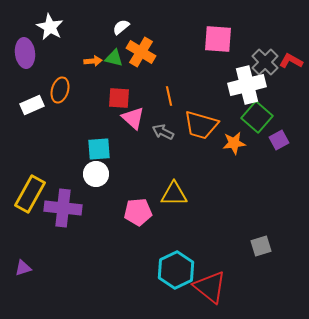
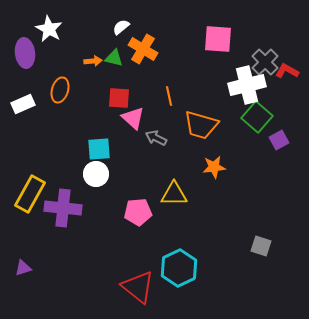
white star: moved 1 px left, 2 px down
orange cross: moved 2 px right, 3 px up
red L-shape: moved 4 px left, 10 px down
white rectangle: moved 9 px left, 1 px up
gray arrow: moved 7 px left, 6 px down
orange star: moved 20 px left, 24 px down
gray square: rotated 35 degrees clockwise
cyan hexagon: moved 3 px right, 2 px up
red triangle: moved 72 px left
